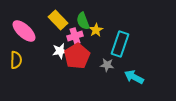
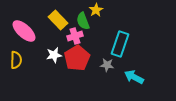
yellow star: moved 20 px up
white star: moved 6 px left, 4 px down
red pentagon: moved 2 px down
